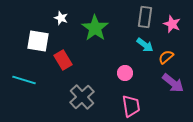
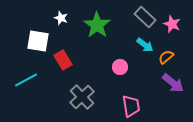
gray rectangle: rotated 55 degrees counterclockwise
green star: moved 2 px right, 3 px up
pink circle: moved 5 px left, 6 px up
cyan line: moved 2 px right; rotated 45 degrees counterclockwise
